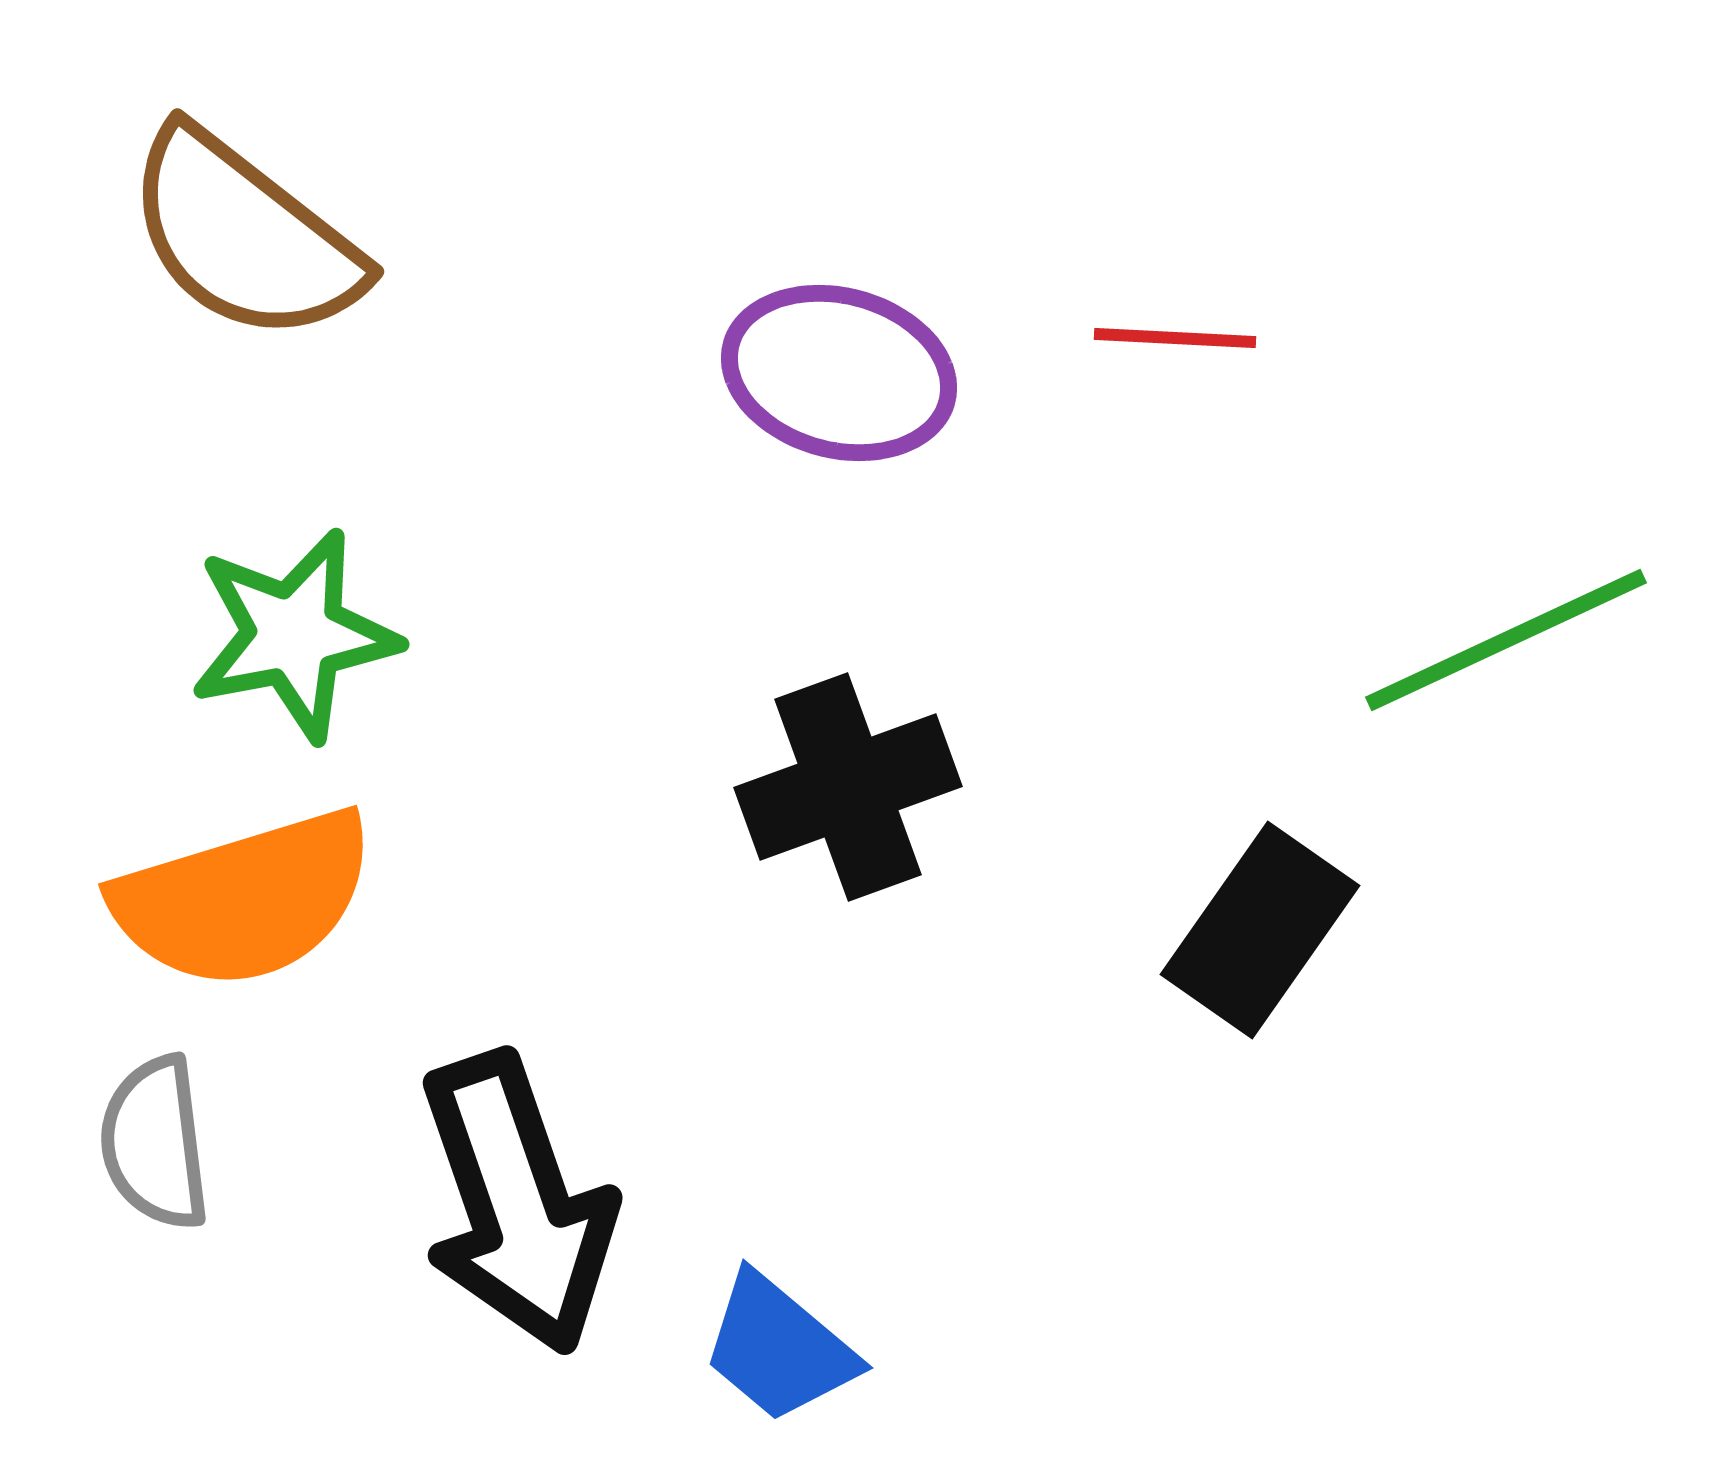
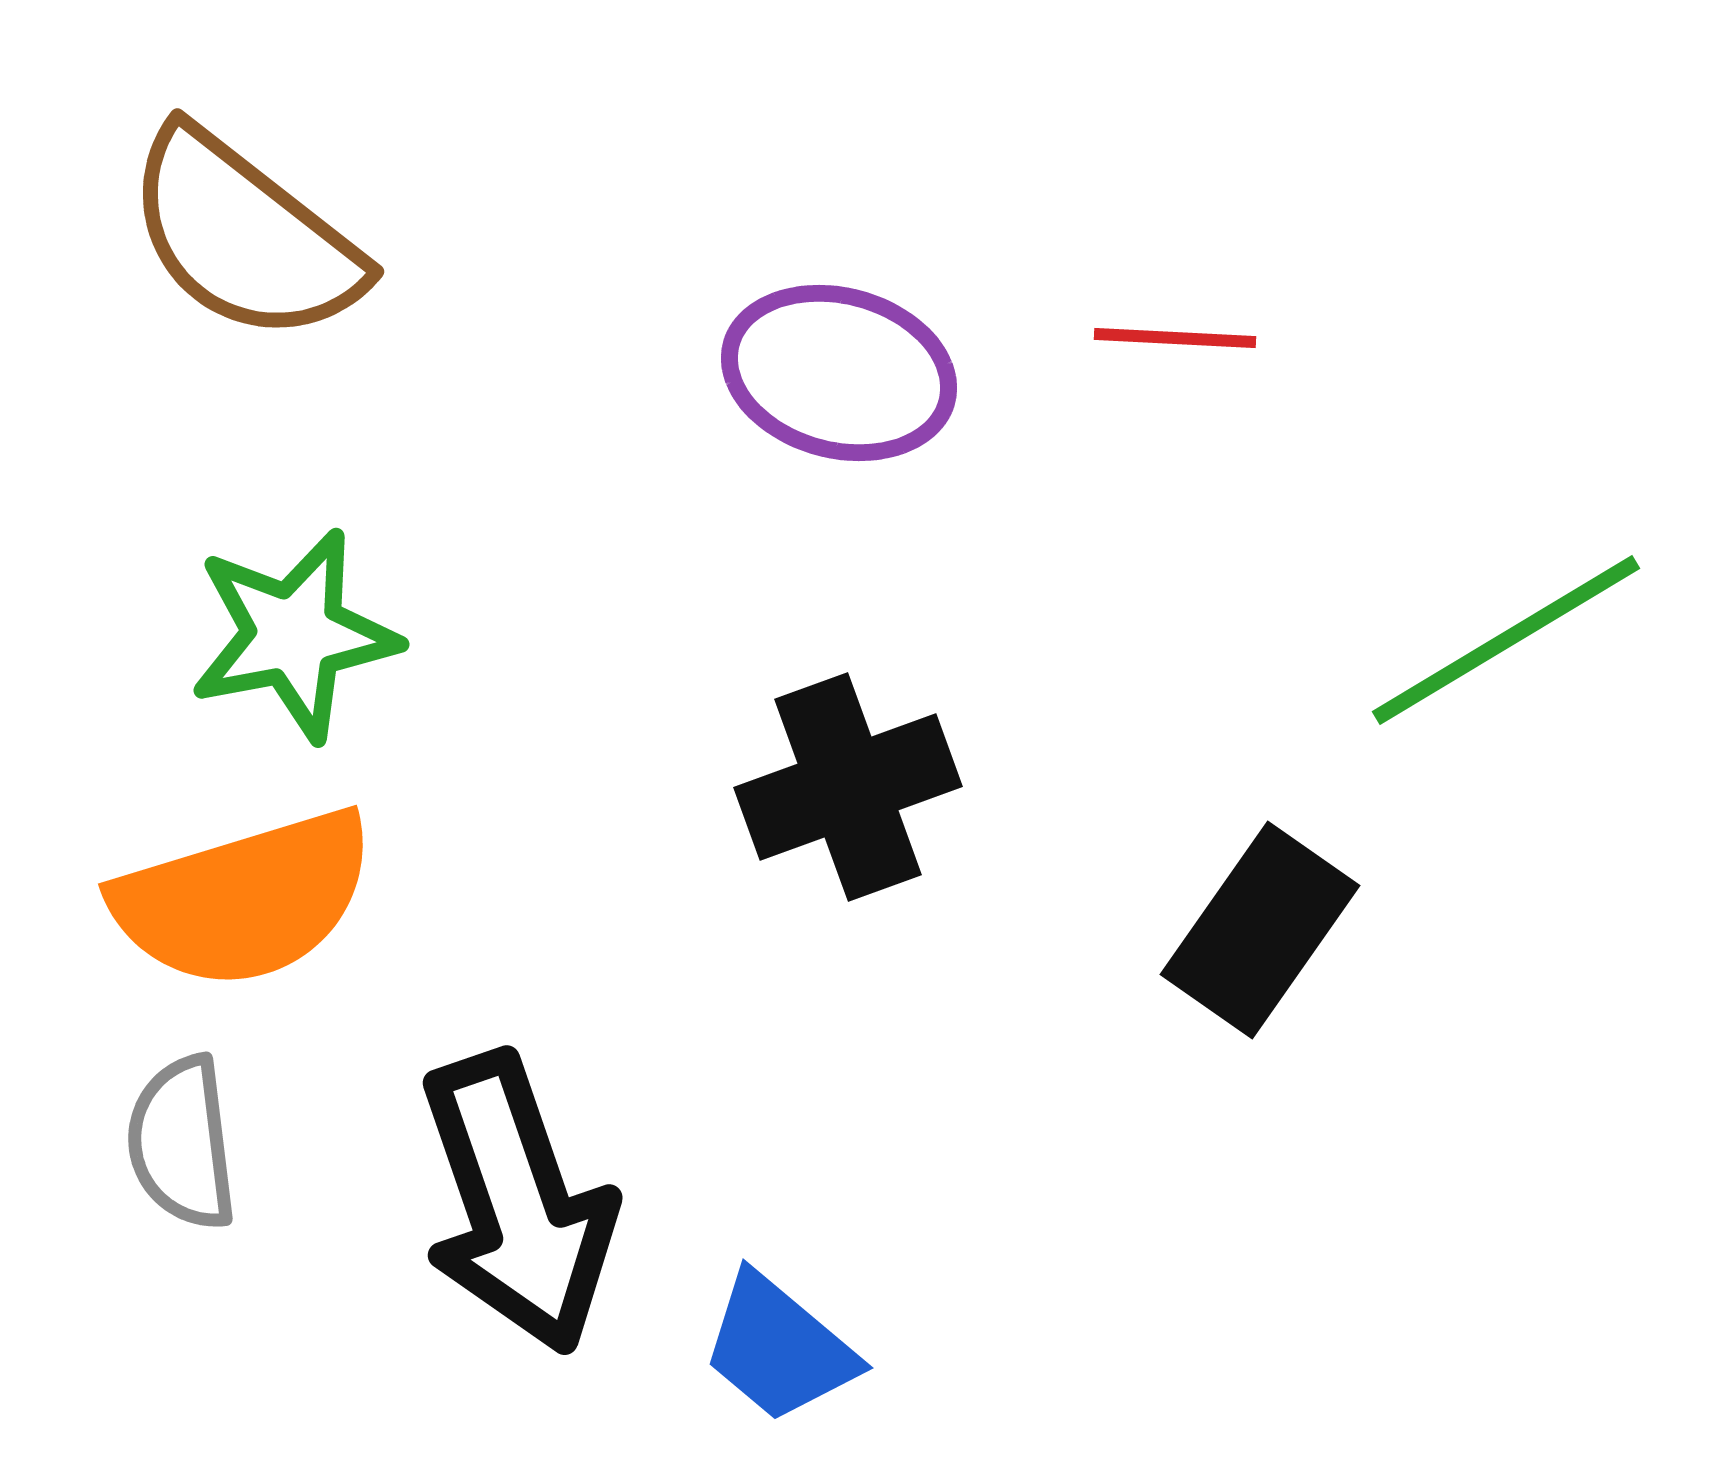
green line: rotated 6 degrees counterclockwise
gray semicircle: moved 27 px right
